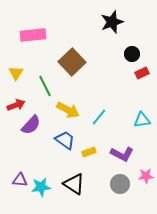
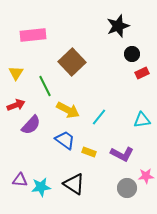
black star: moved 6 px right, 4 px down
yellow rectangle: rotated 40 degrees clockwise
gray circle: moved 7 px right, 4 px down
